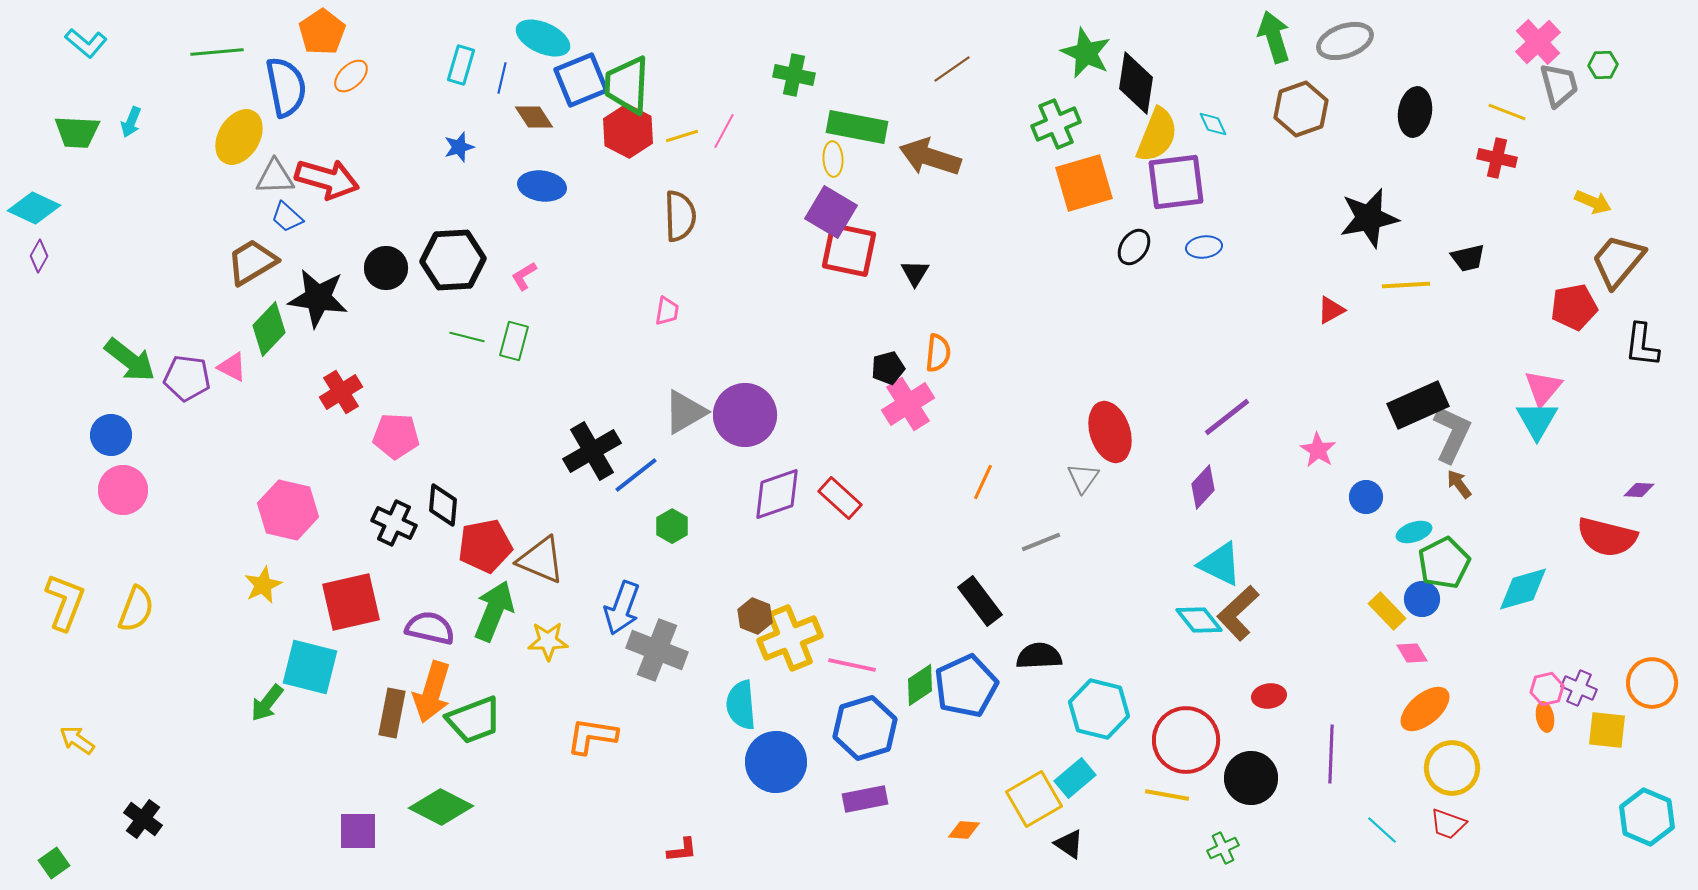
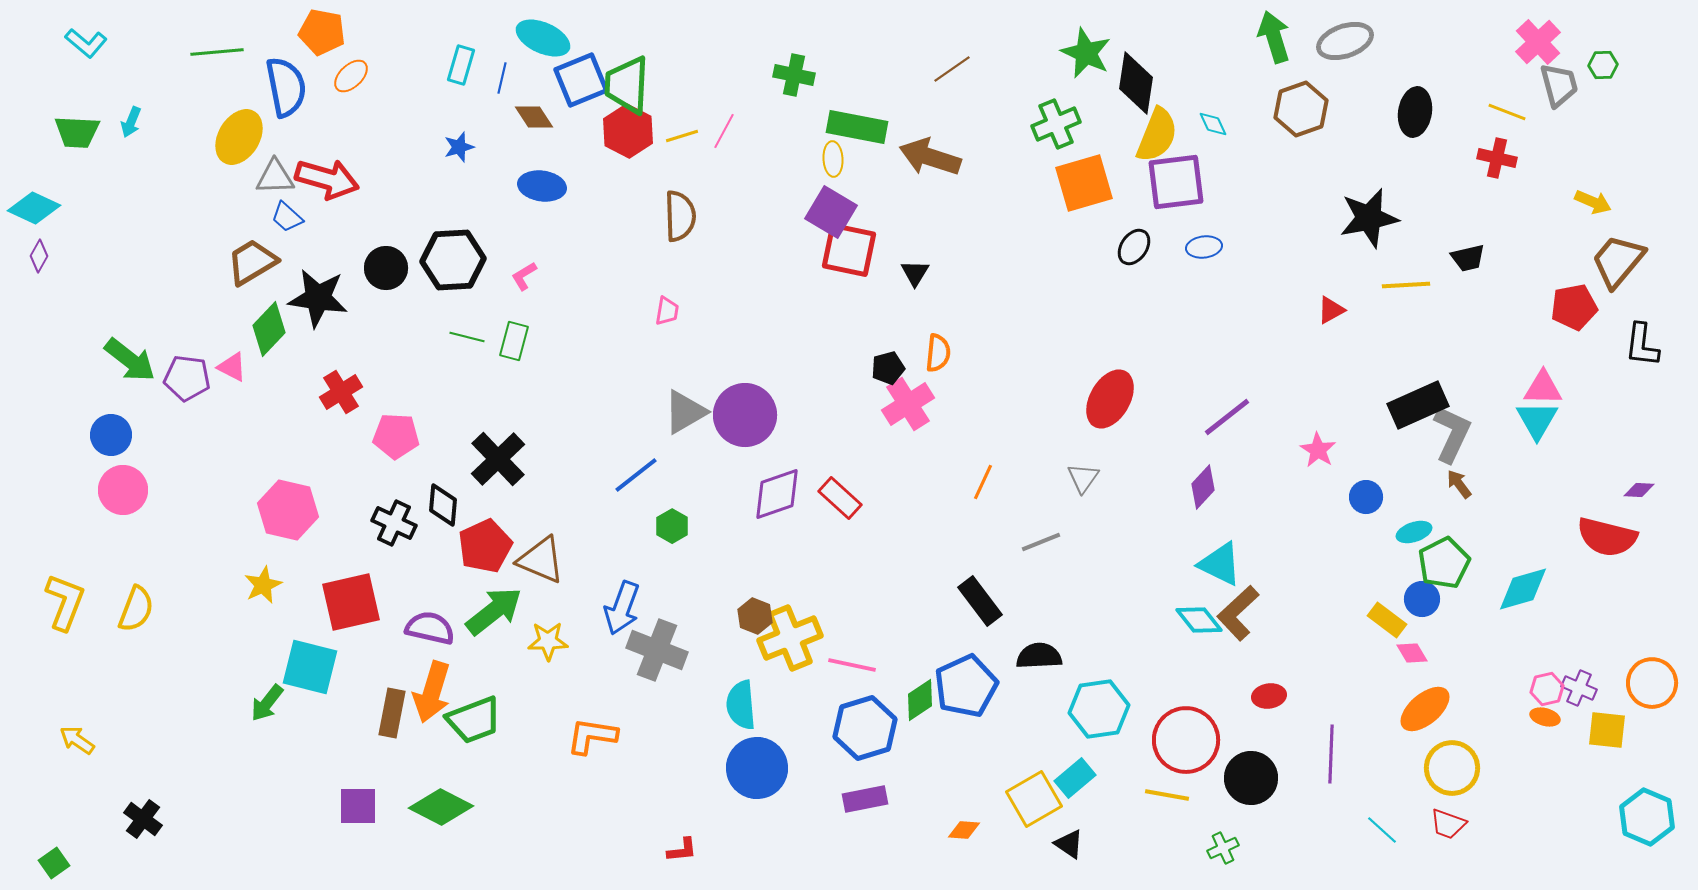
orange pentagon at (322, 32): rotated 27 degrees counterclockwise
pink triangle at (1543, 388): rotated 51 degrees clockwise
red ellipse at (1110, 432): moved 33 px up; rotated 48 degrees clockwise
black cross at (592, 451): moved 94 px left, 8 px down; rotated 14 degrees counterclockwise
red pentagon at (485, 546): rotated 14 degrees counterclockwise
green arrow at (494, 611): rotated 30 degrees clockwise
yellow rectangle at (1387, 611): moved 9 px down; rotated 9 degrees counterclockwise
green diamond at (920, 685): moved 15 px down
cyan hexagon at (1099, 709): rotated 22 degrees counterclockwise
orange ellipse at (1545, 717): rotated 64 degrees counterclockwise
blue circle at (776, 762): moved 19 px left, 6 px down
purple square at (358, 831): moved 25 px up
